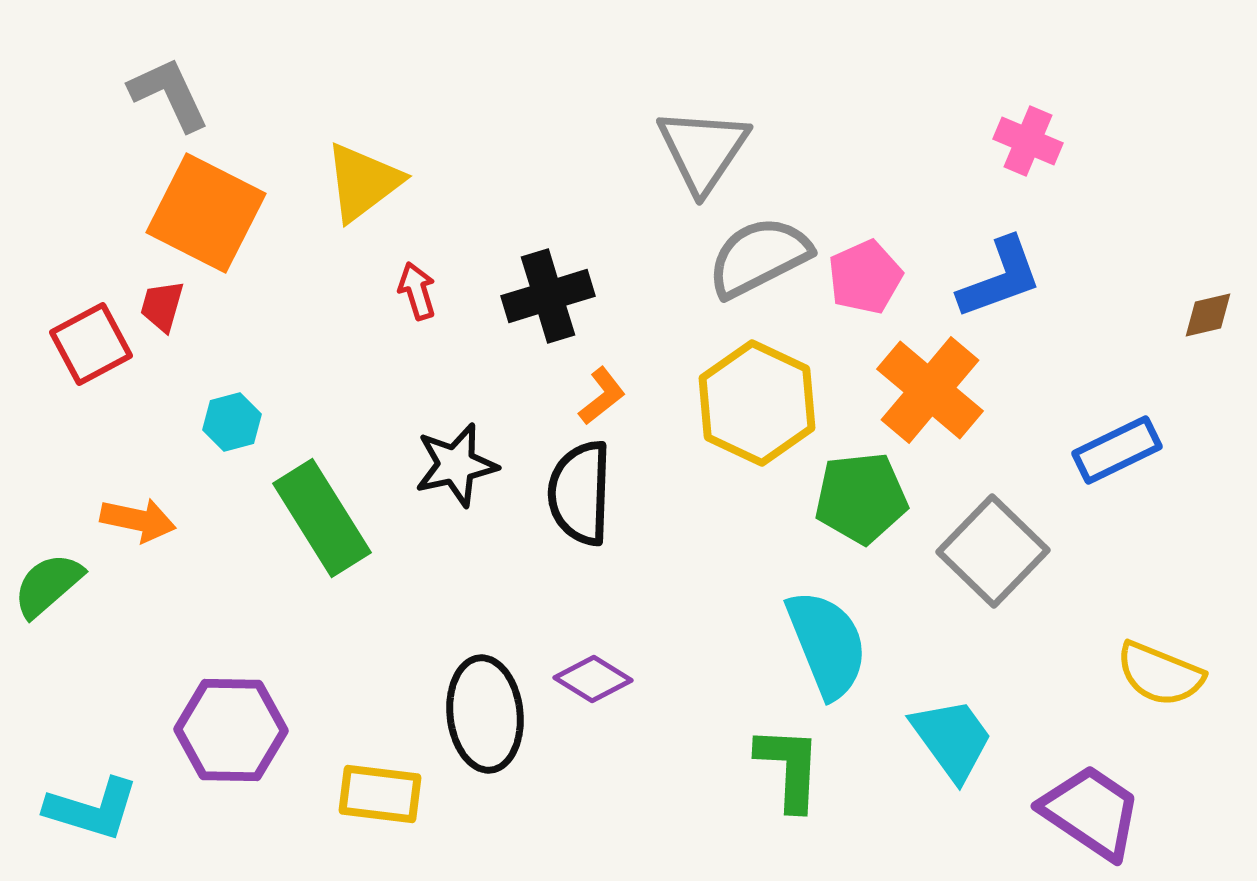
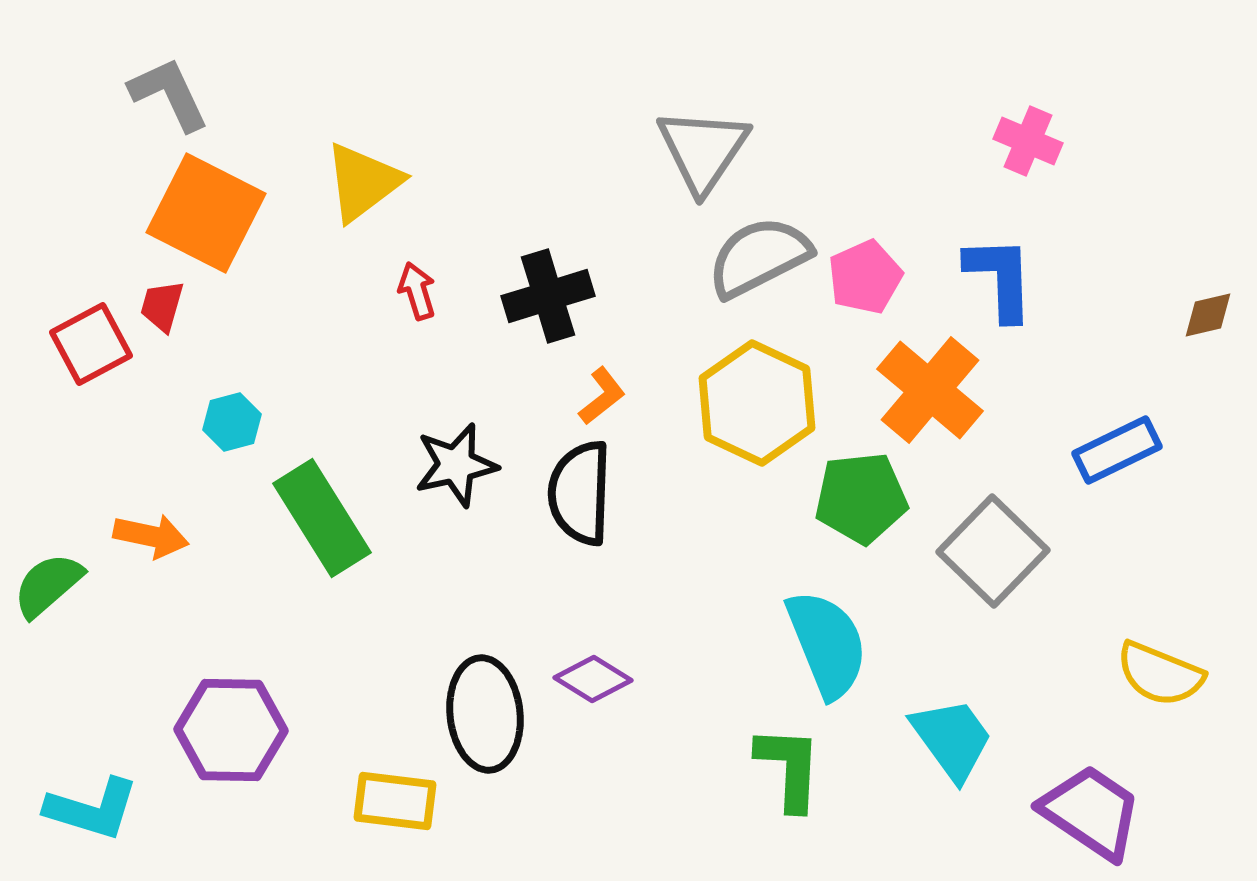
blue L-shape: rotated 72 degrees counterclockwise
orange arrow: moved 13 px right, 16 px down
yellow rectangle: moved 15 px right, 7 px down
